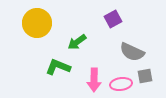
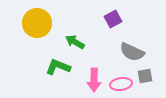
green arrow: moved 2 px left; rotated 66 degrees clockwise
